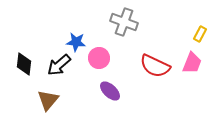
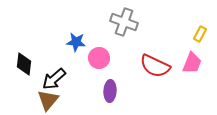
black arrow: moved 5 px left, 14 px down
purple ellipse: rotated 50 degrees clockwise
